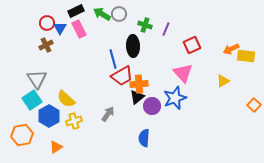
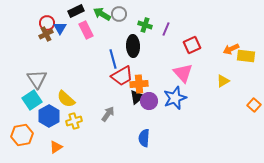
pink rectangle: moved 7 px right, 1 px down
brown cross: moved 11 px up
purple circle: moved 3 px left, 5 px up
